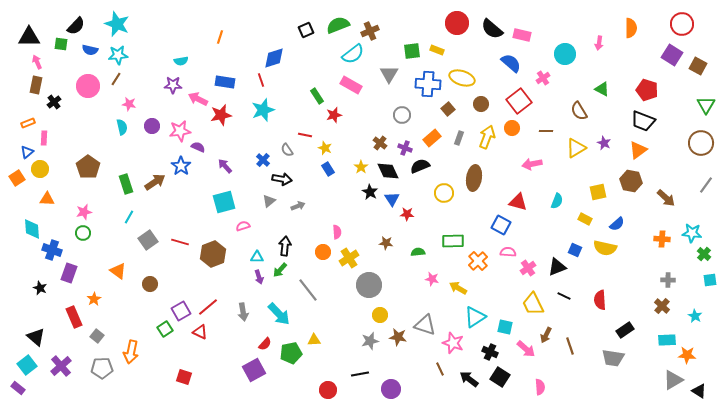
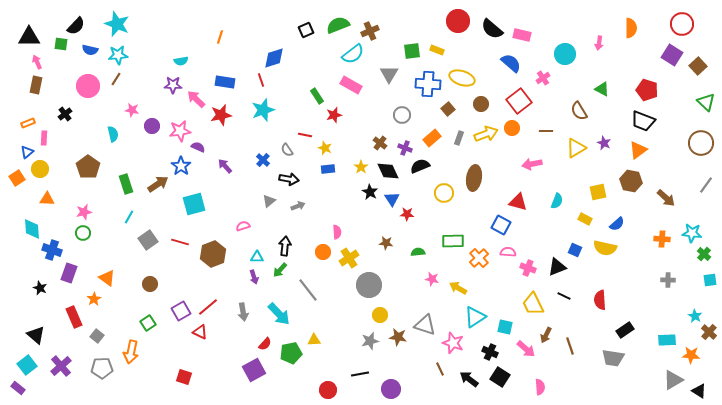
red circle at (457, 23): moved 1 px right, 2 px up
brown square at (698, 66): rotated 18 degrees clockwise
pink arrow at (198, 99): moved 2 px left; rotated 18 degrees clockwise
black cross at (54, 102): moved 11 px right, 12 px down
pink star at (129, 104): moved 3 px right, 6 px down
green triangle at (706, 105): moved 3 px up; rotated 18 degrees counterclockwise
cyan semicircle at (122, 127): moved 9 px left, 7 px down
yellow arrow at (487, 137): moved 1 px left, 3 px up; rotated 50 degrees clockwise
blue rectangle at (328, 169): rotated 64 degrees counterclockwise
black arrow at (282, 179): moved 7 px right
brown arrow at (155, 182): moved 3 px right, 2 px down
cyan square at (224, 202): moved 30 px left, 2 px down
orange cross at (478, 261): moved 1 px right, 3 px up
pink cross at (528, 268): rotated 35 degrees counterclockwise
orange triangle at (118, 271): moved 11 px left, 7 px down
purple arrow at (259, 277): moved 5 px left
brown cross at (662, 306): moved 47 px right, 26 px down
green square at (165, 329): moved 17 px left, 6 px up
black triangle at (36, 337): moved 2 px up
orange star at (687, 355): moved 4 px right
